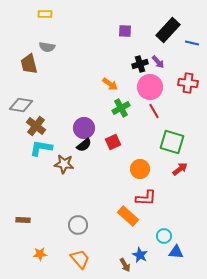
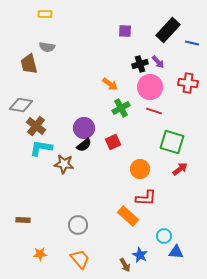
red line: rotated 42 degrees counterclockwise
